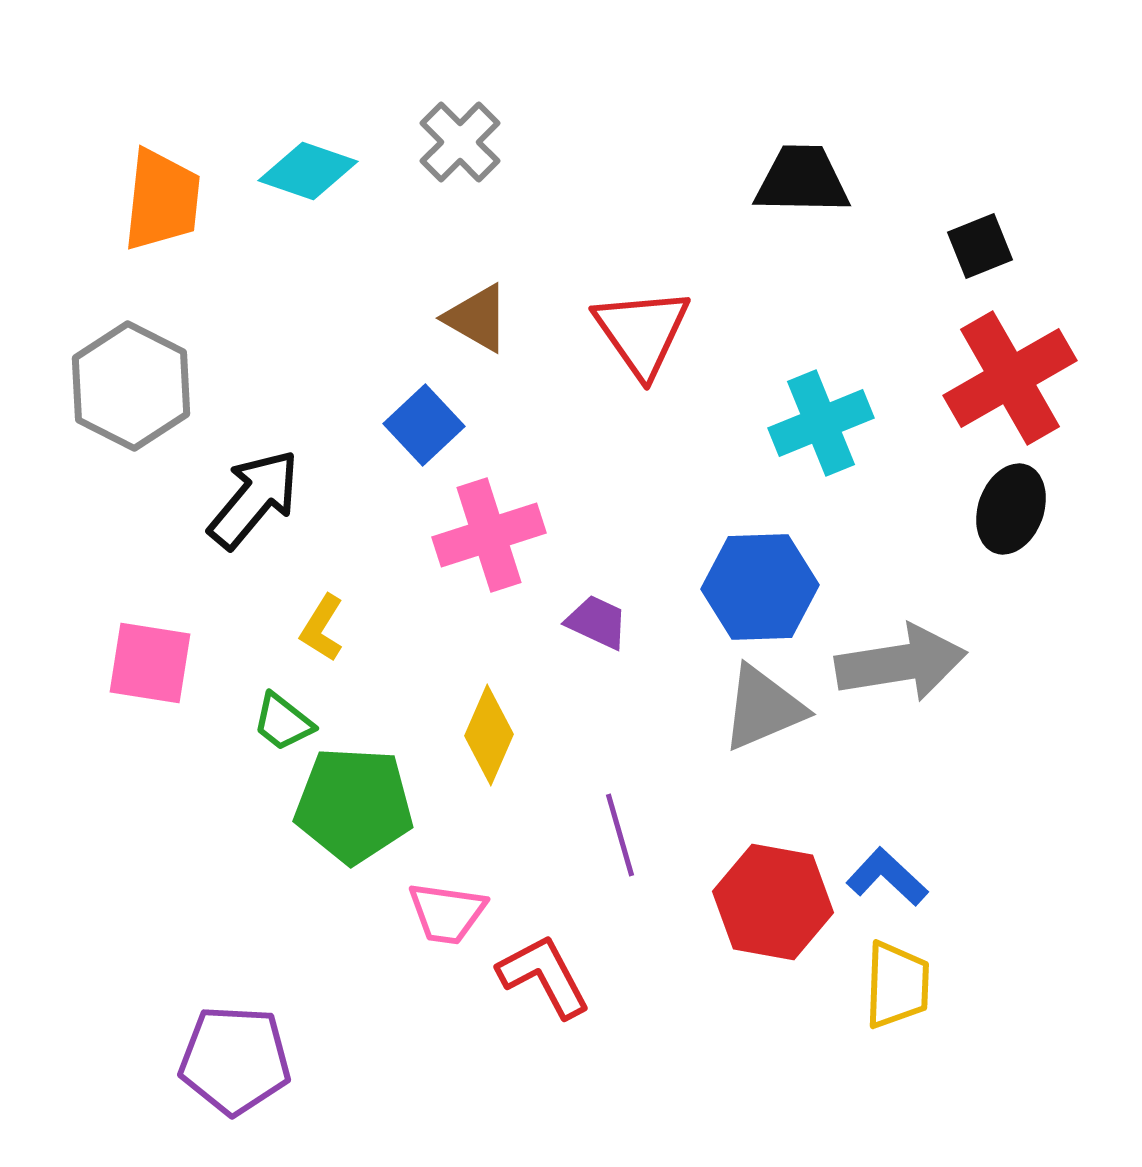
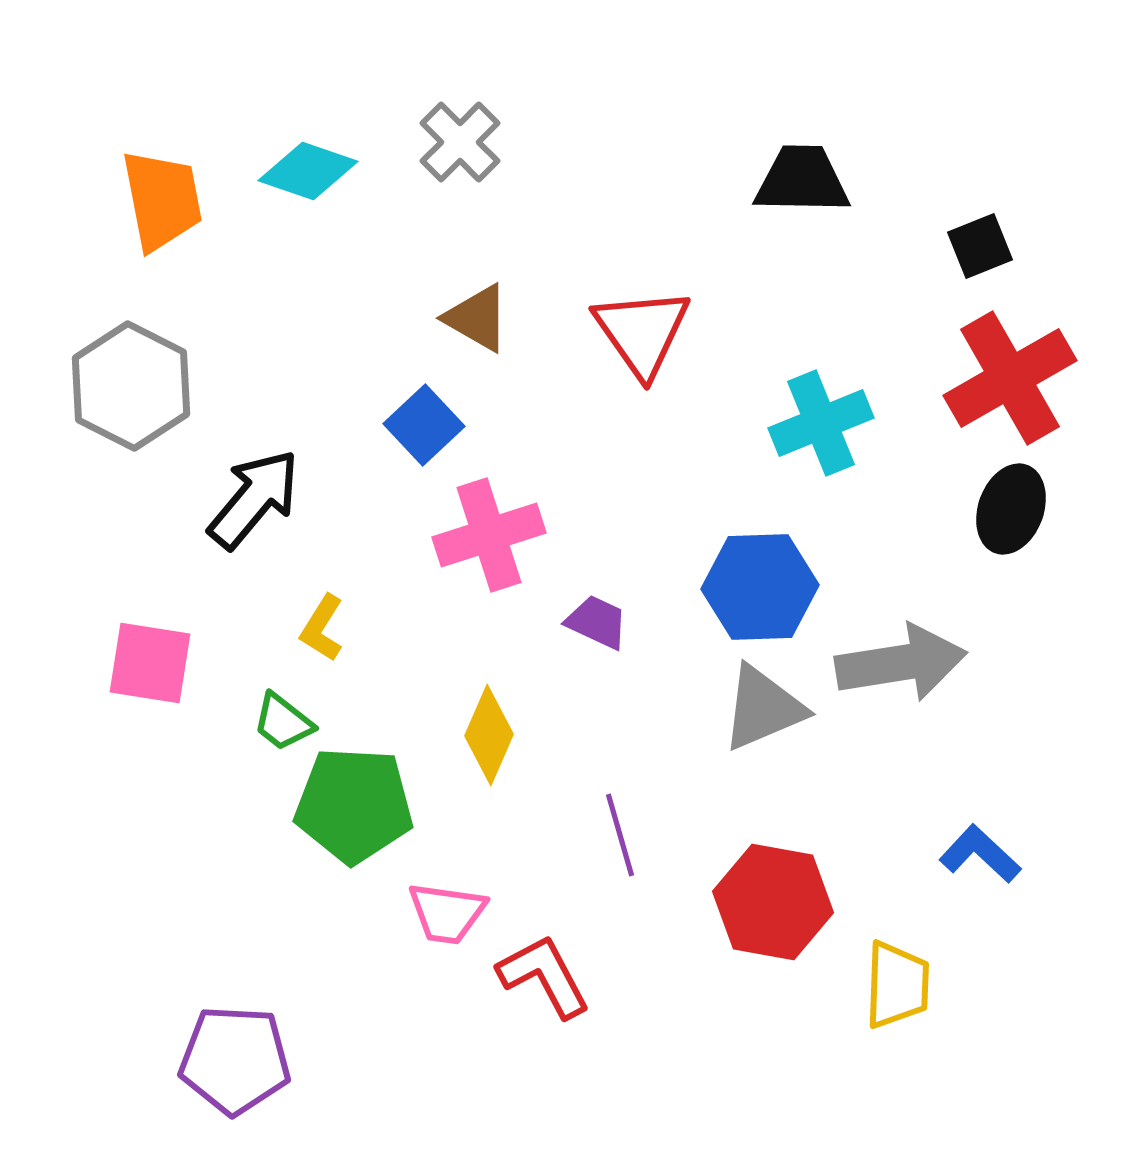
orange trapezoid: rotated 17 degrees counterclockwise
blue L-shape: moved 93 px right, 23 px up
